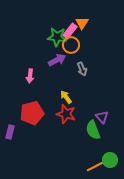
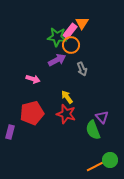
pink arrow: moved 3 px right, 3 px down; rotated 80 degrees counterclockwise
yellow arrow: moved 1 px right
